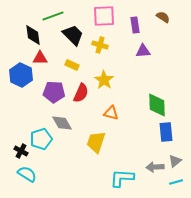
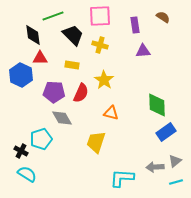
pink square: moved 4 px left
yellow rectangle: rotated 16 degrees counterclockwise
gray diamond: moved 5 px up
blue rectangle: rotated 60 degrees clockwise
